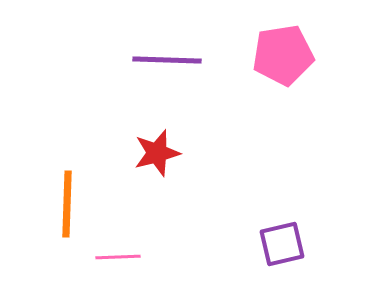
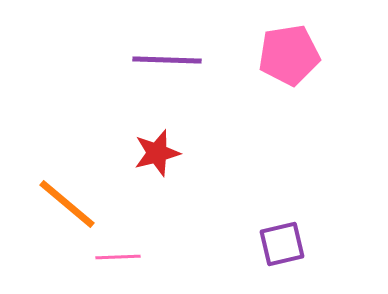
pink pentagon: moved 6 px right
orange line: rotated 52 degrees counterclockwise
